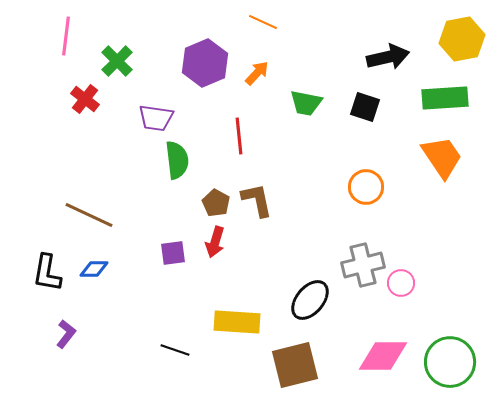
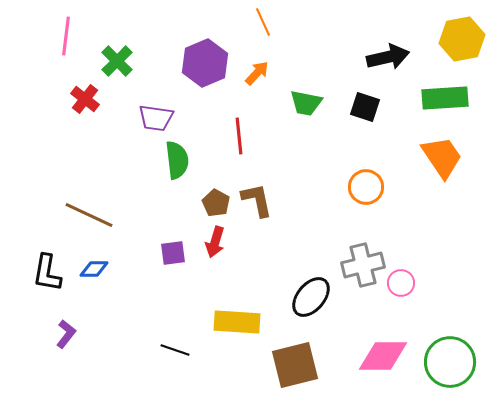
orange line: rotated 40 degrees clockwise
black ellipse: moved 1 px right, 3 px up
